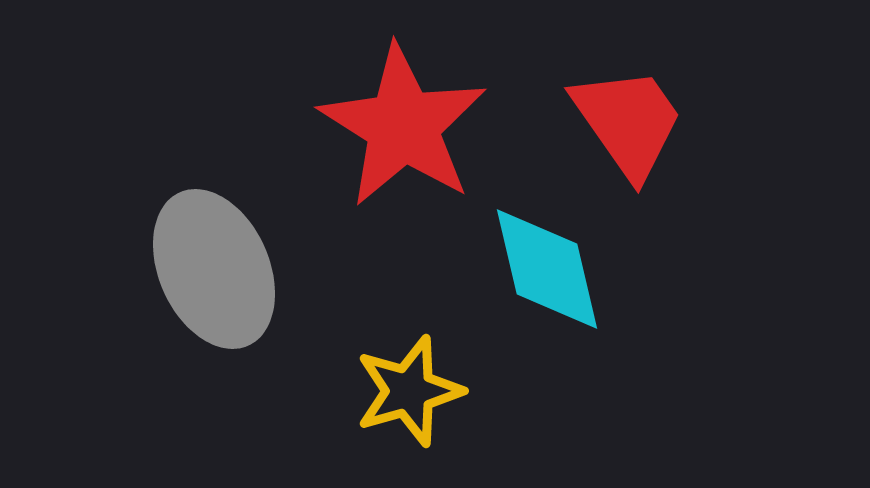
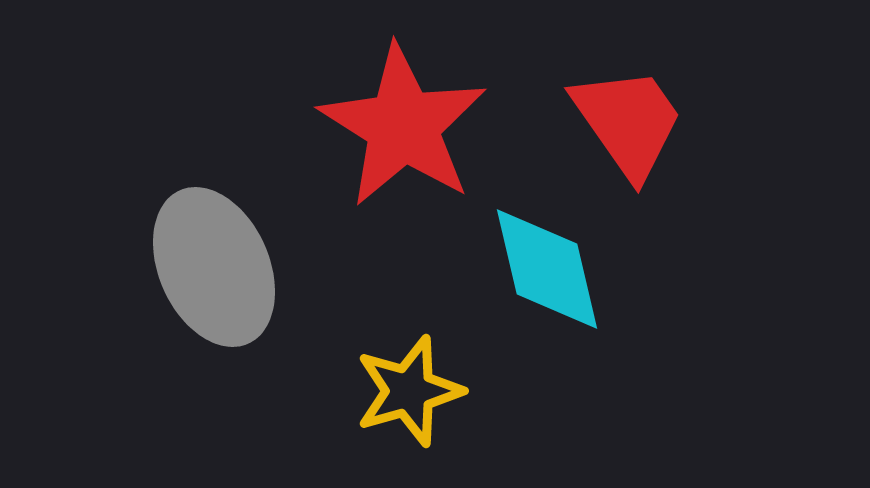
gray ellipse: moved 2 px up
